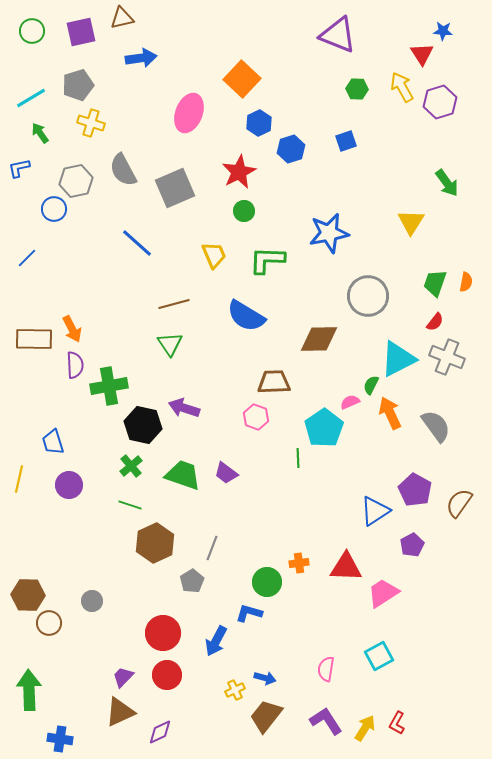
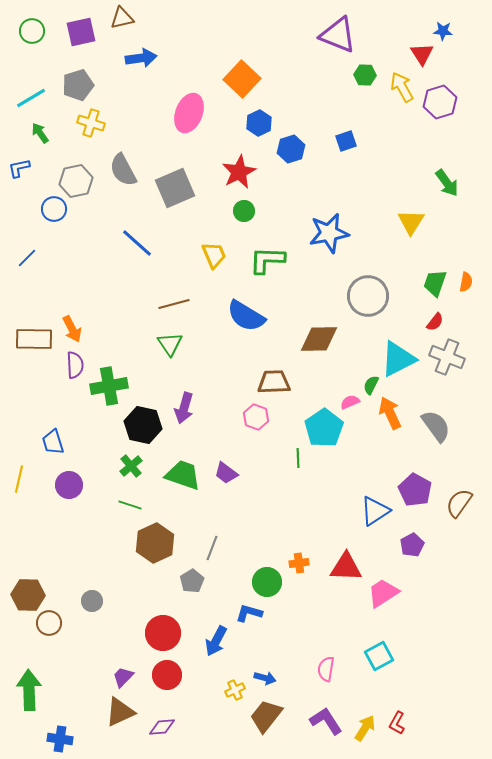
green hexagon at (357, 89): moved 8 px right, 14 px up
purple arrow at (184, 408): rotated 92 degrees counterclockwise
purple diamond at (160, 732): moved 2 px right, 5 px up; rotated 20 degrees clockwise
